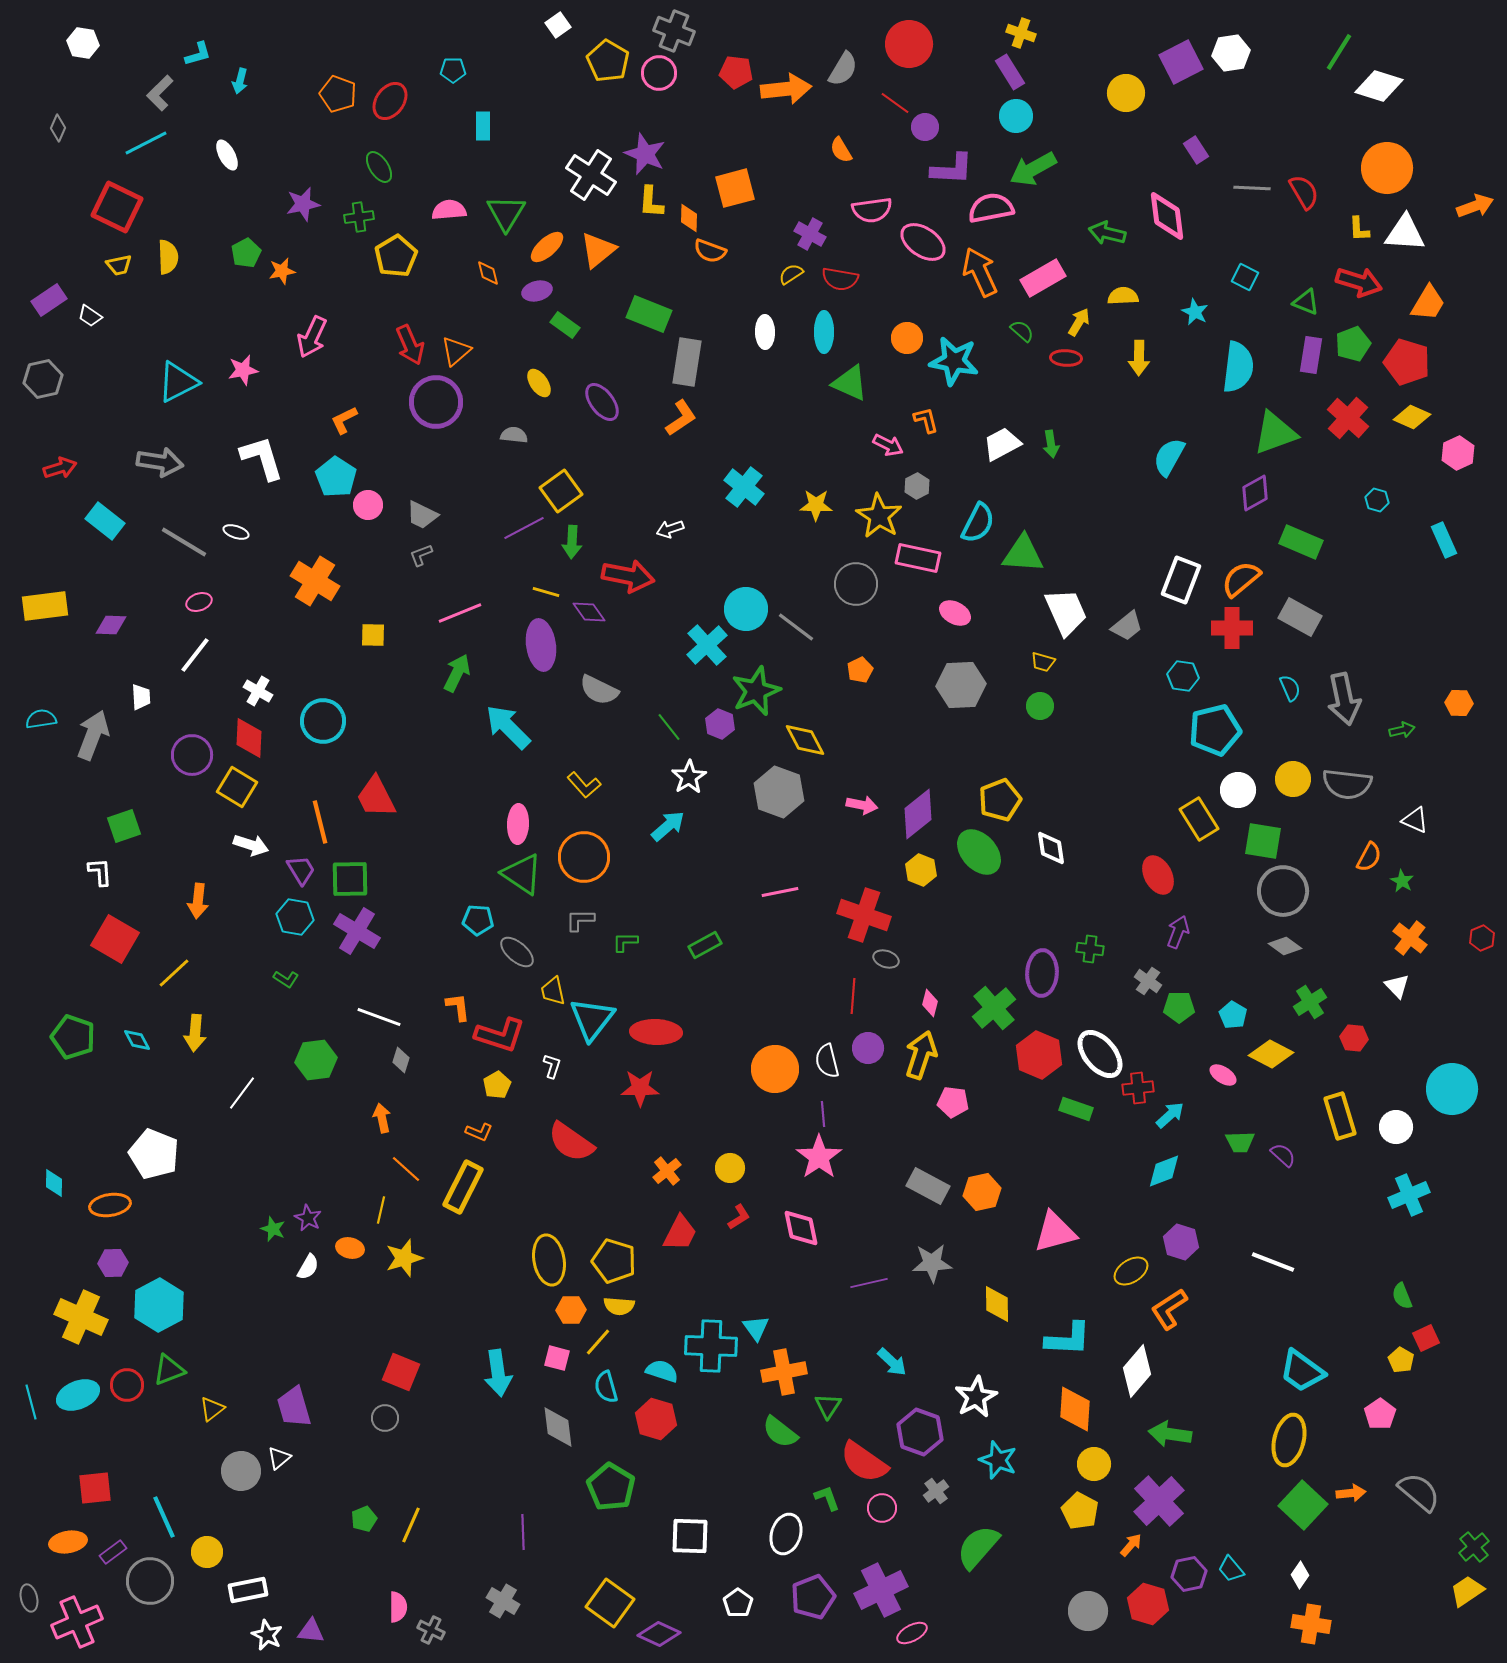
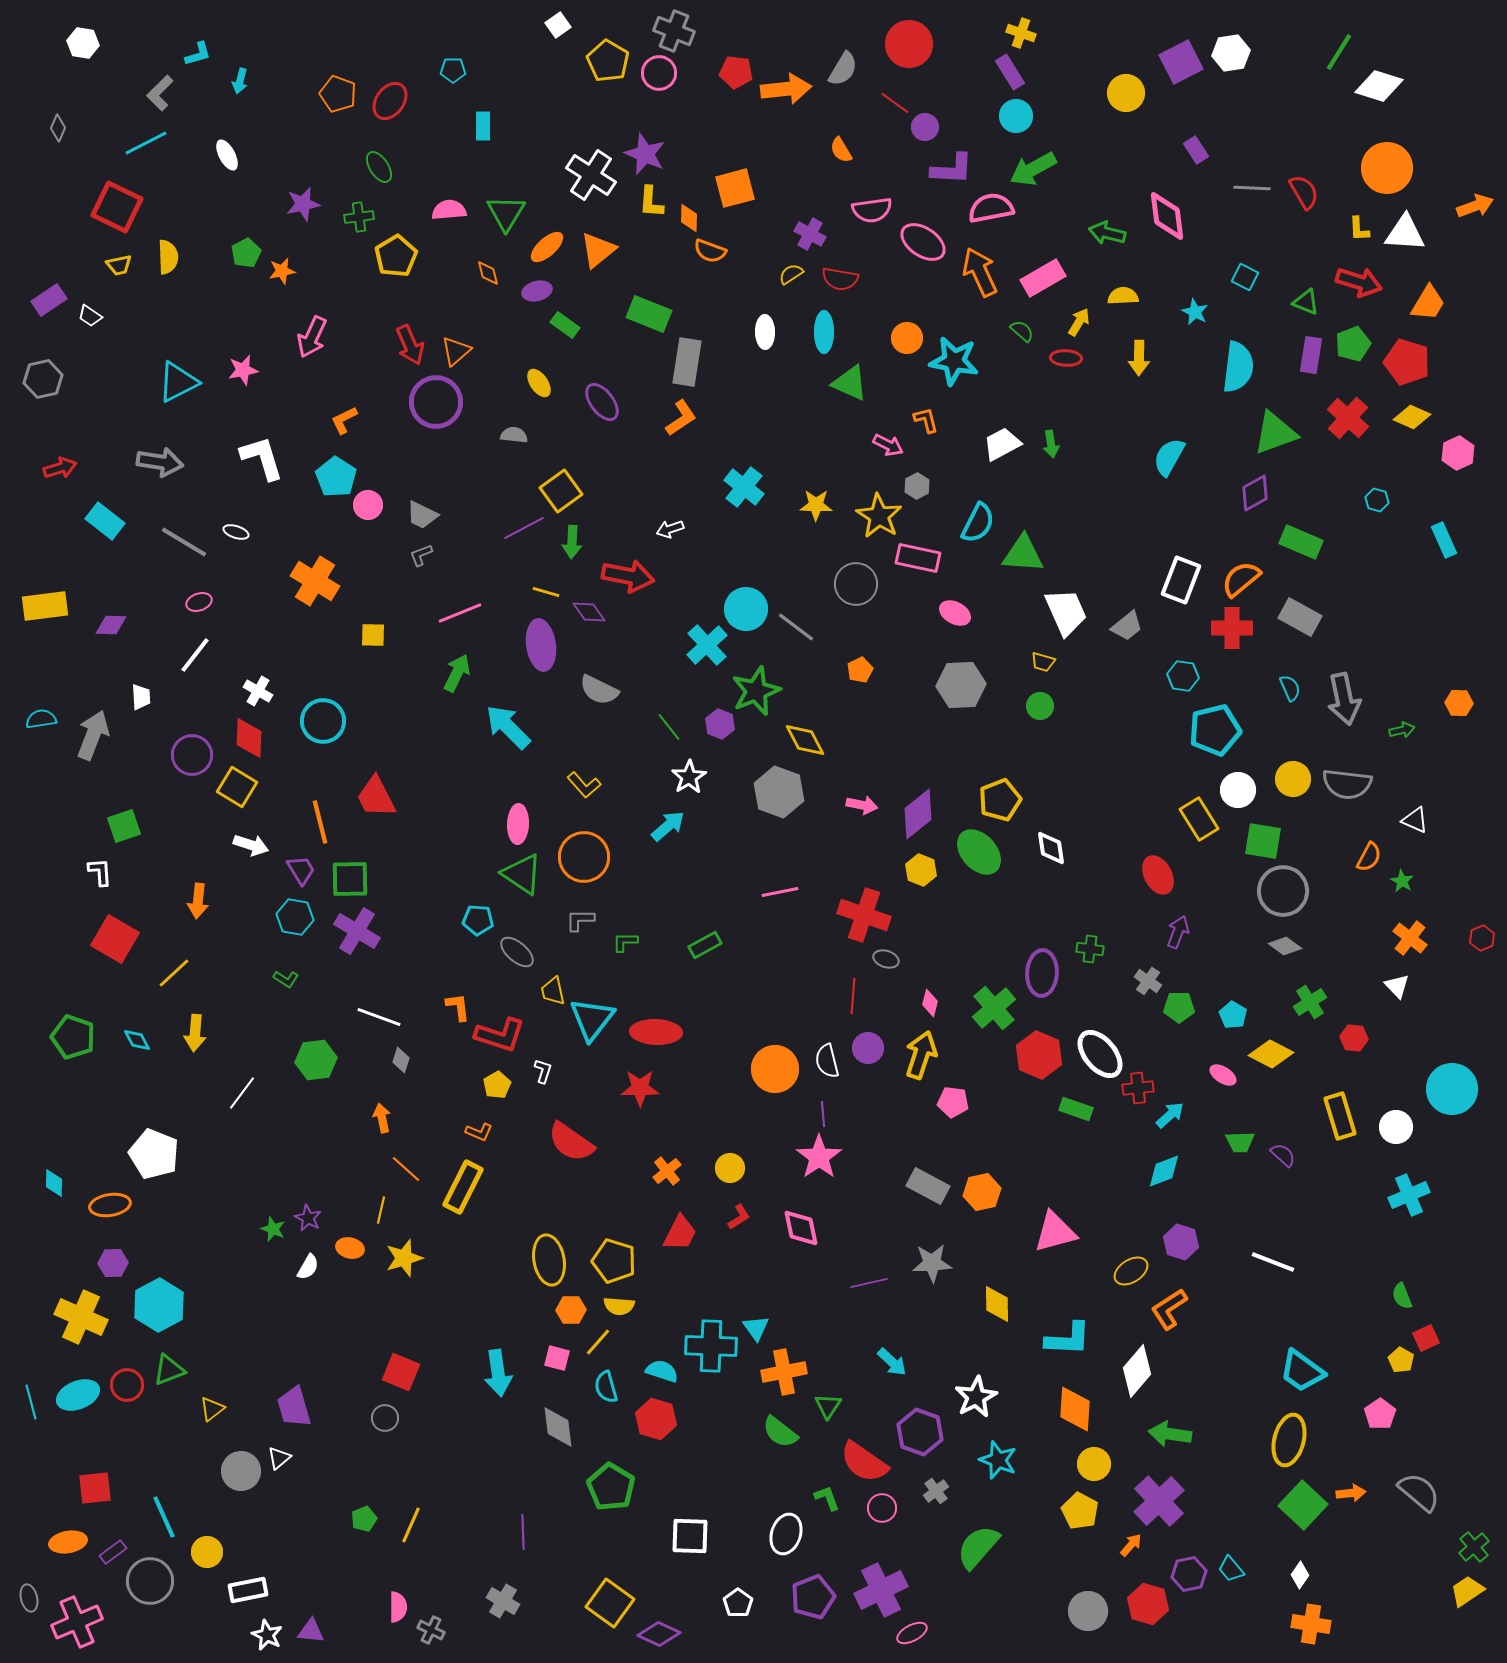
white L-shape at (552, 1066): moved 9 px left, 5 px down
